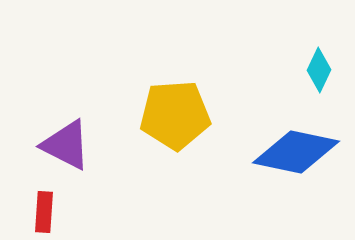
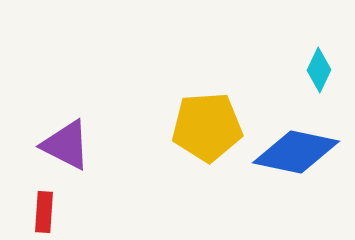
yellow pentagon: moved 32 px right, 12 px down
